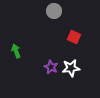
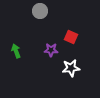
gray circle: moved 14 px left
red square: moved 3 px left
purple star: moved 17 px up; rotated 24 degrees counterclockwise
